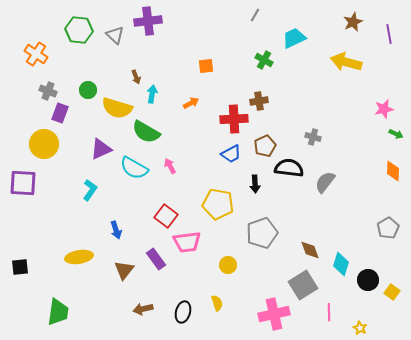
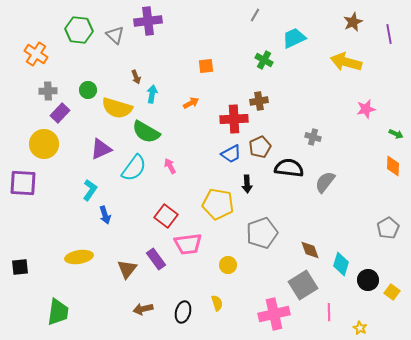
gray cross at (48, 91): rotated 24 degrees counterclockwise
pink star at (384, 109): moved 18 px left
purple rectangle at (60, 113): rotated 24 degrees clockwise
brown pentagon at (265, 146): moved 5 px left, 1 px down
cyan semicircle at (134, 168): rotated 84 degrees counterclockwise
orange diamond at (393, 171): moved 5 px up
black arrow at (255, 184): moved 8 px left
blue arrow at (116, 230): moved 11 px left, 15 px up
pink trapezoid at (187, 242): moved 1 px right, 2 px down
brown triangle at (124, 270): moved 3 px right, 1 px up
